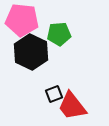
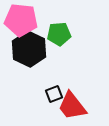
pink pentagon: moved 1 px left
black hexagon: moved 2 px left, 3 px up
